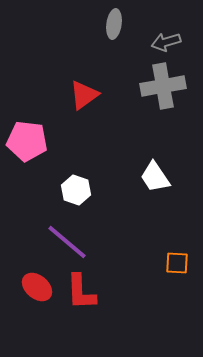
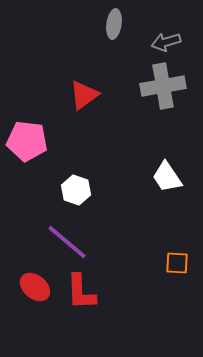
white trapezoid: moved 12 px right
red ellipse: moved 2 px left
